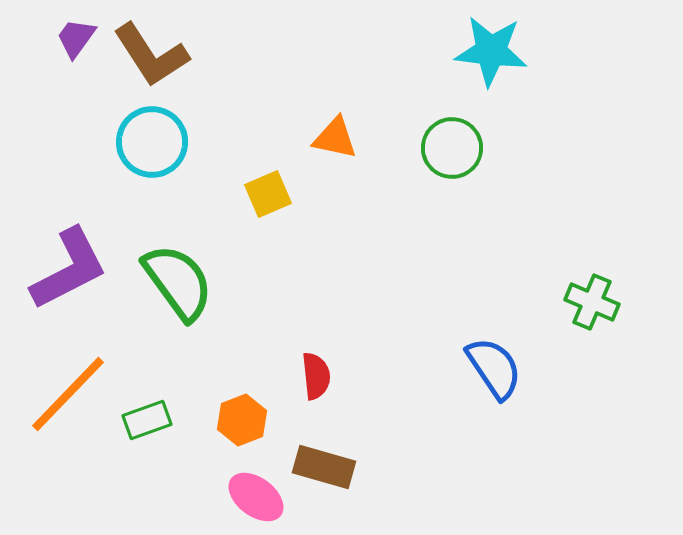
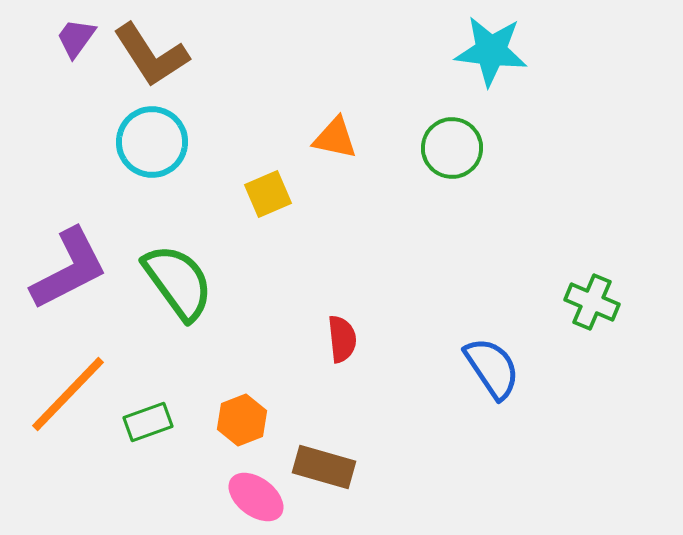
blue semicircle: moved 2 px left
red semicircle: moved 26 px right, 37 px up
green rectangle: moved 1 px right, 2 px down
